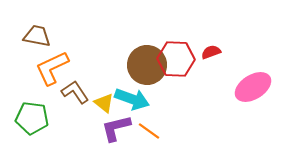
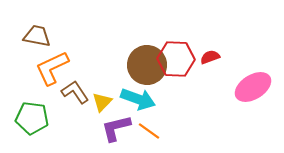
red semicircle: moved 1 px left, 5 px down
cyan arrow: moved 6 px right
yellow triangle: moved 2 px left, 1 px up; rotated 35 degrees clockwise
